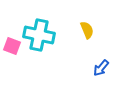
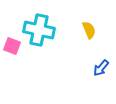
yellow semicircle: moved 2 px right
cyan cross: moved 5 px up
